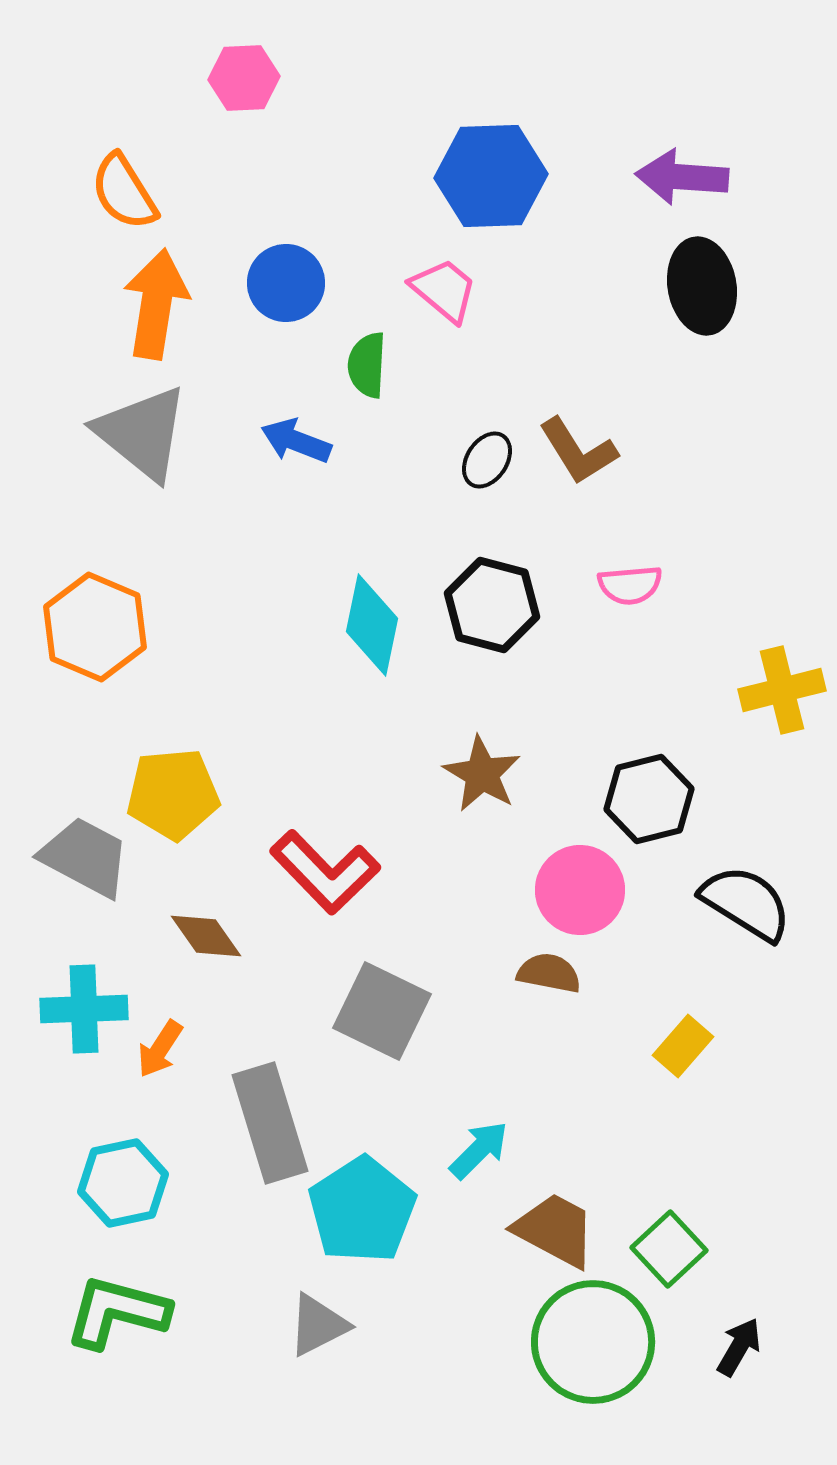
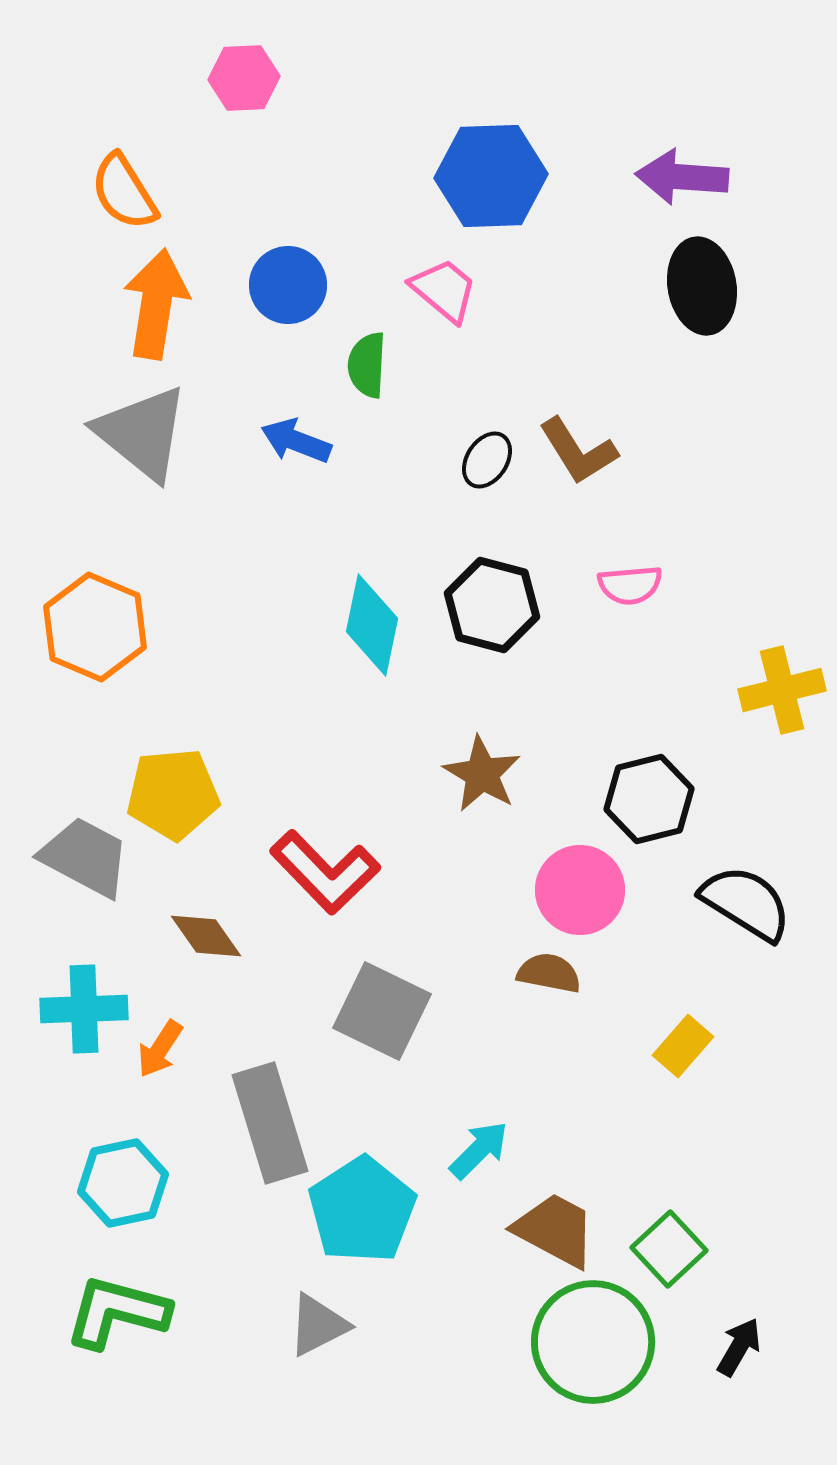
blue circle at (286, 283): moved 2 px right, 2 px down
